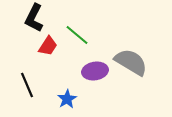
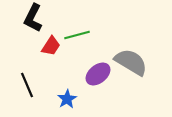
black L-shape: moved 1 px left
green line: rotated 55 degrees counterclockwise
red trapezoid: moved 3 px right
purple ellipse: moved 3 px right, 3 px down; rotated 30 degrees counterclockwise
